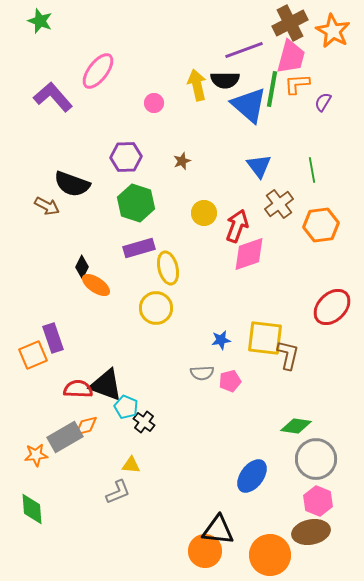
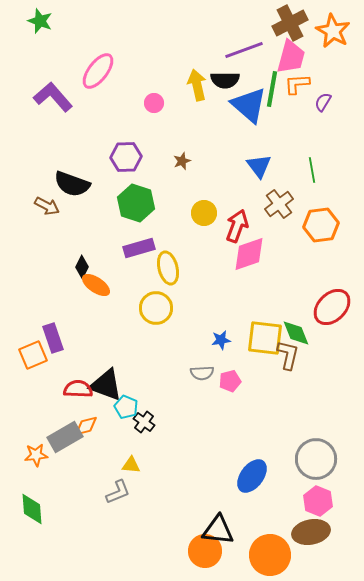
green diamond at (296, 426): moved 93 px up; rotated 60 degrees clockwise
